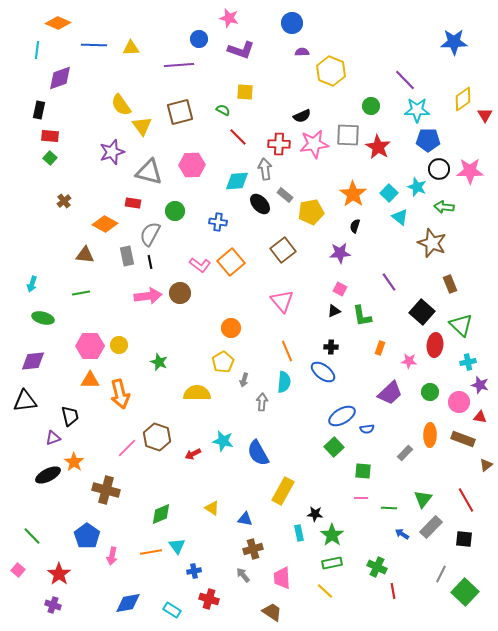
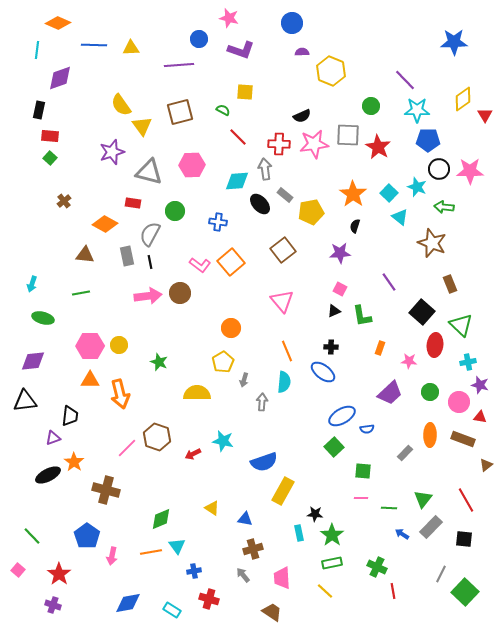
black trapezoid at (70, 416): rotated 20 degrees clockwise
blue semicircle at (258, 453): moved 6 px right, 9 px down; rotated 80 degrees counterclockwise
green diamond at (161, 514): moved 5 px down
